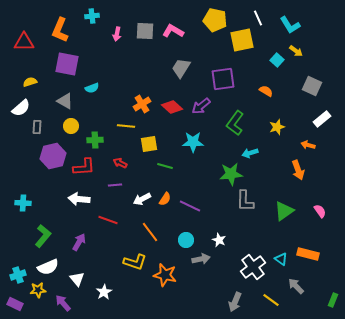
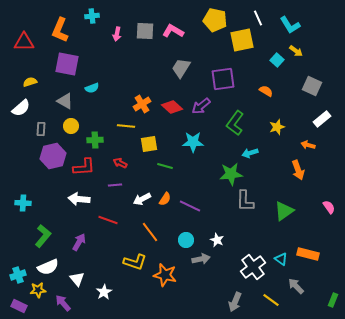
gray rectangle at (37, 127): moved 4 px right, 2 px down
pink semicircle at (320, 211): moved 9 px right, 4 px up
white star at (219, 240): moved 2 px left
purple rectangle at (15, 304): moved 4 px right, 2 px down
